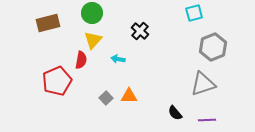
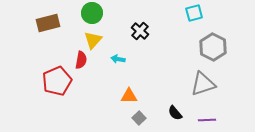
gray hexagon: rotated 12 degrees counterclockwise
gray square: moved 33 px right, 20 px down
